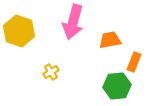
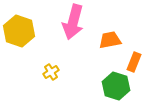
green hexagon: moved 1 px left; rotated 24 degrees clockwise
